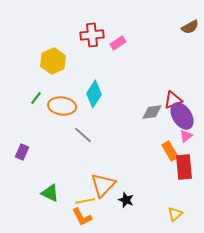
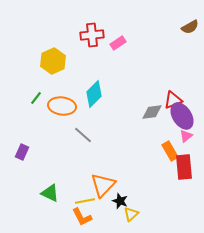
cyan diamond: rotated 12 degrees clockwise
black star: moved 6 px left, 1 px down
yellow triangle: moved 44 px left
